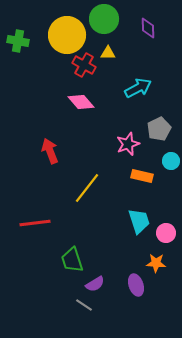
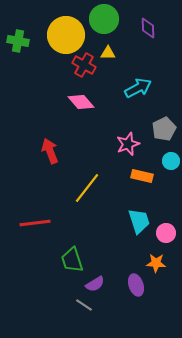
yellow circle: moved 1 px left
gray pentagon: moved 5 px right
